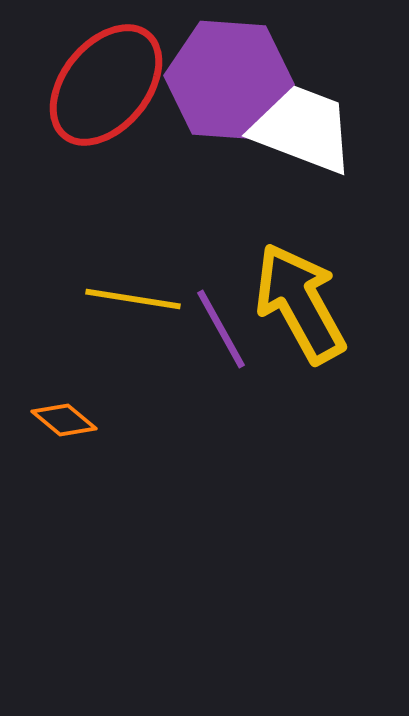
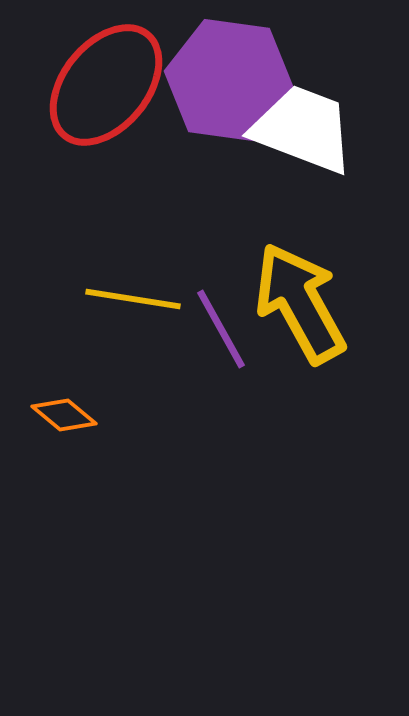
purple hexagon: rotated 4 degrees clockwise
orange diamond: moved 5 px up
